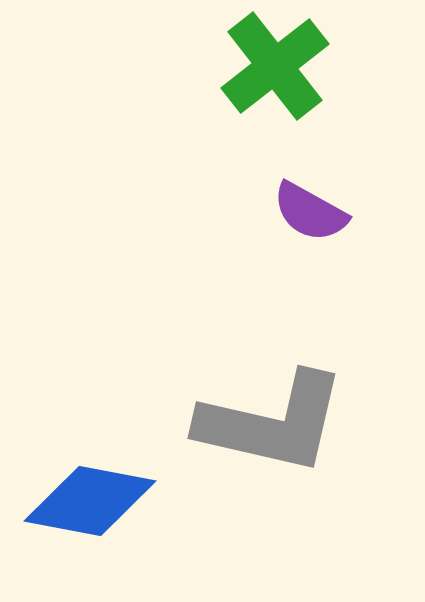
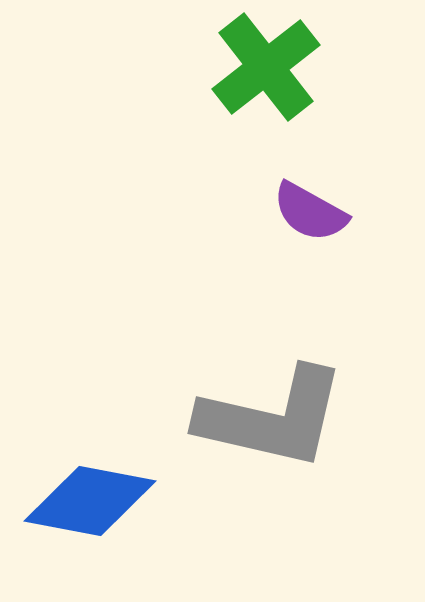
green cross: moved 9 px left, 1 px down
gray L-shape: moved 5 px up
